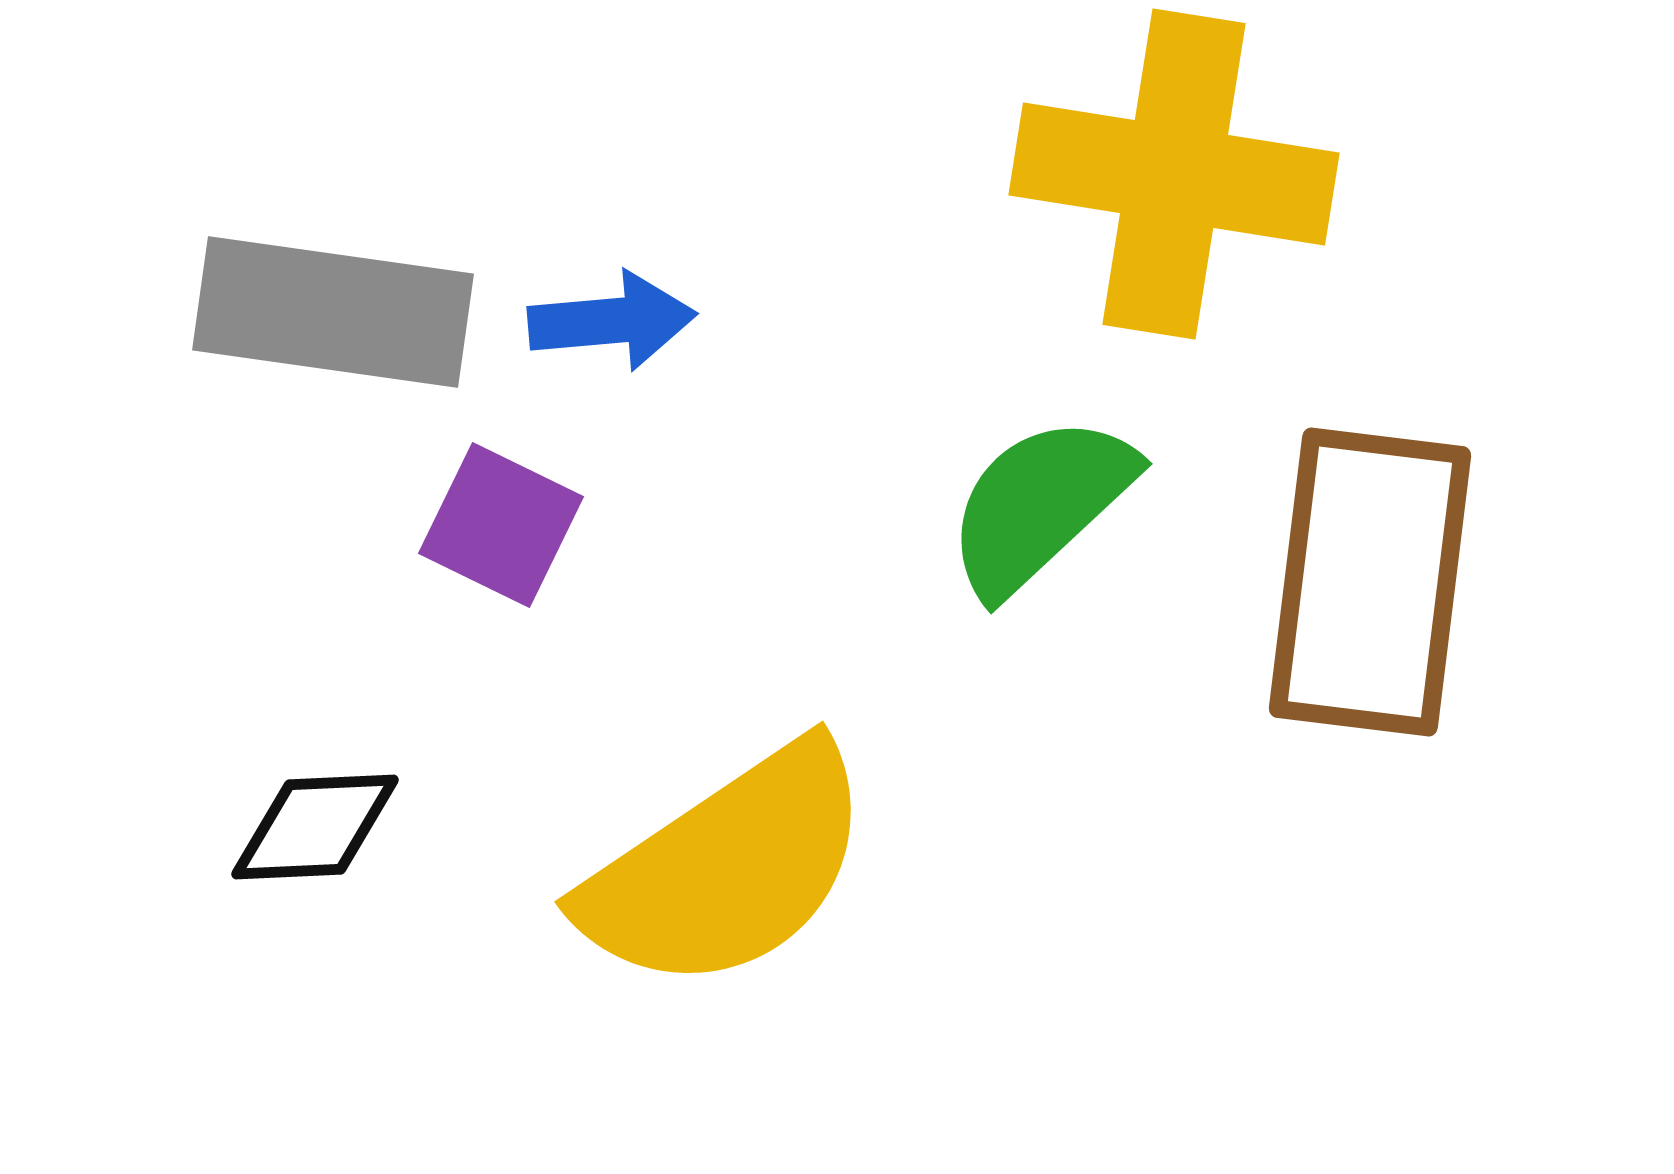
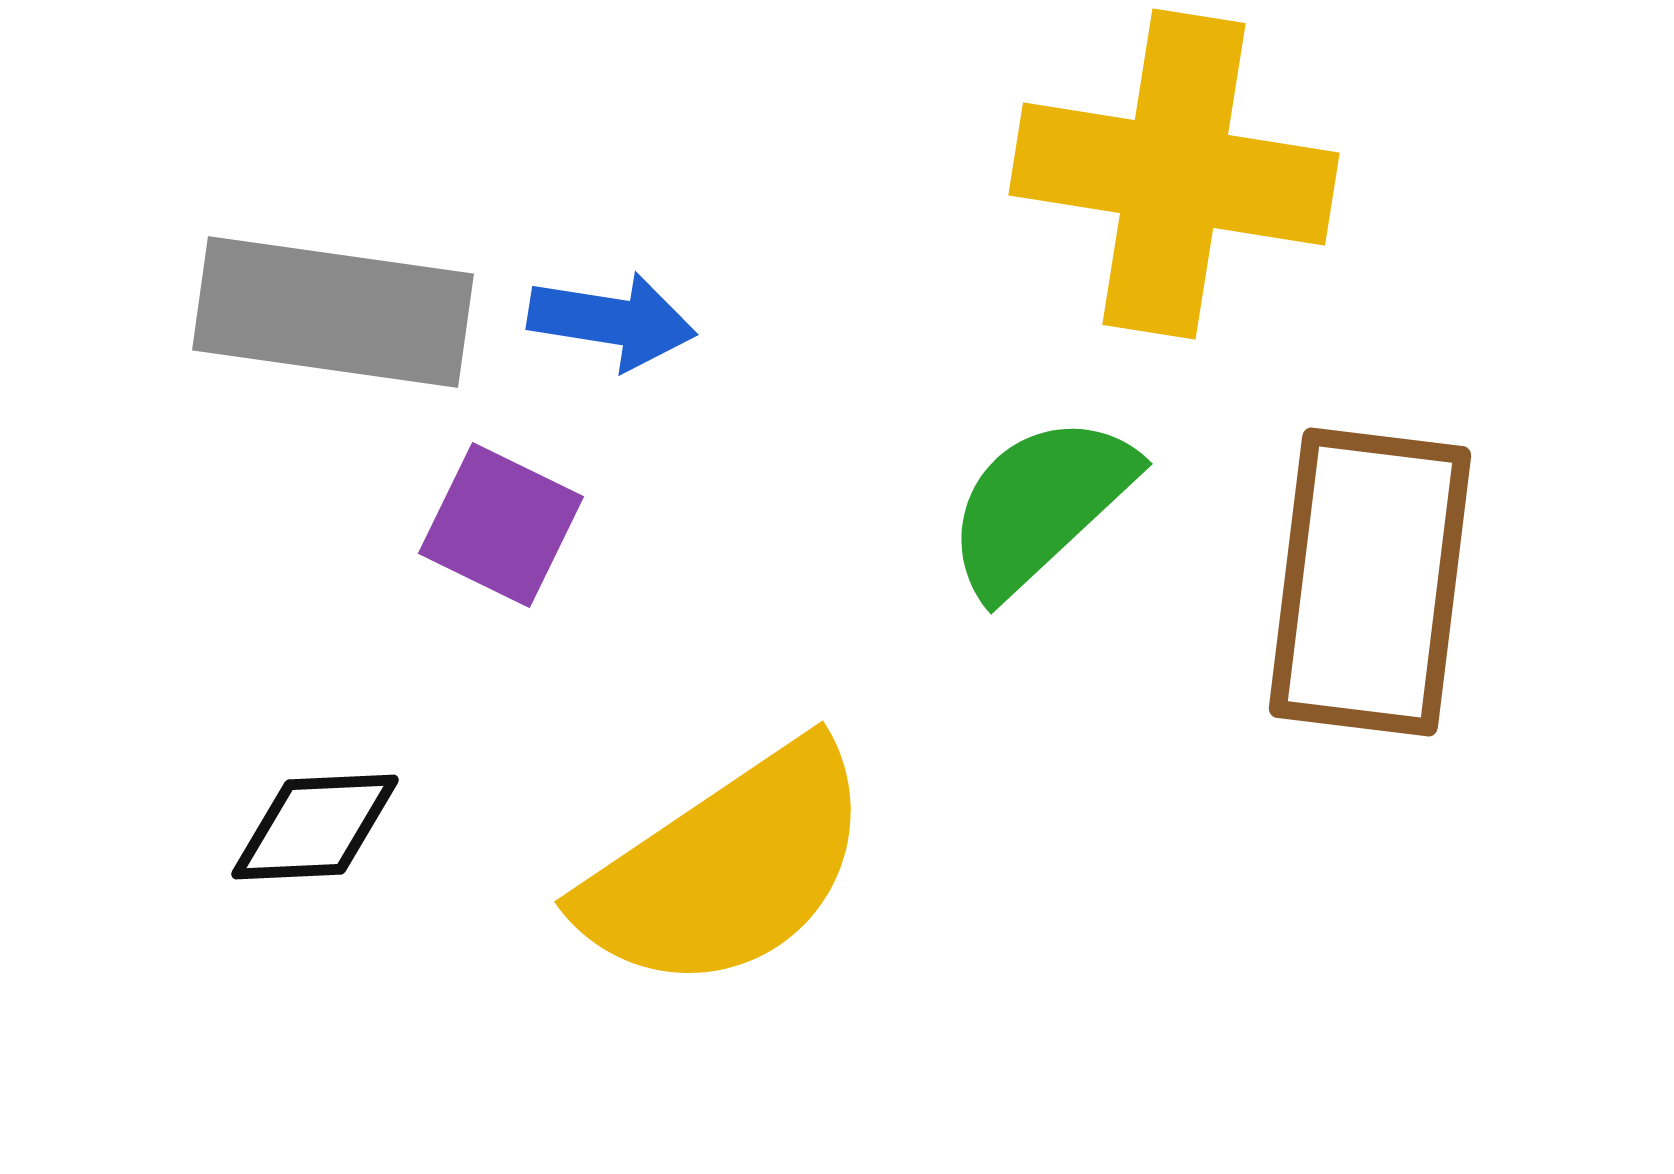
blue arrow: rotated 14 degrees clockwise
